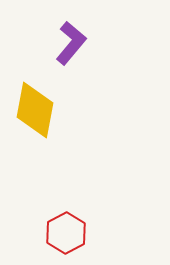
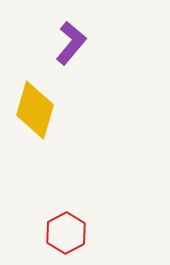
yellow diamond: rotated 6 degrees clockwise
